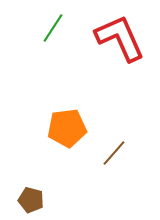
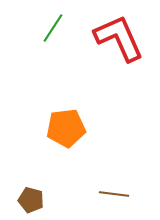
red L-shape: moved 1 px left
orange pentagon: moved 1 px left
brown line: moved 41 px down; rotated 56 degrees clockwise
